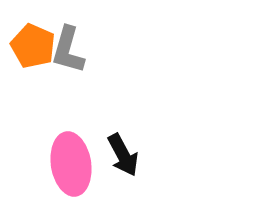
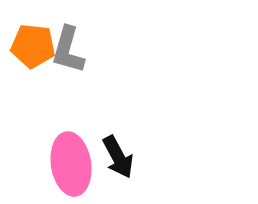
orange pentagon: rotated 18 degrees counterclockwise
black arrow: moved 5 px left, 2 px down
